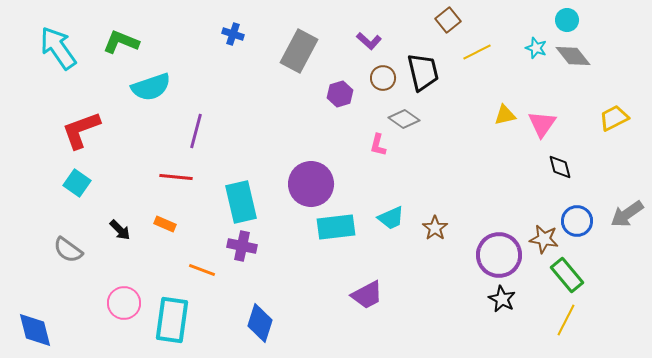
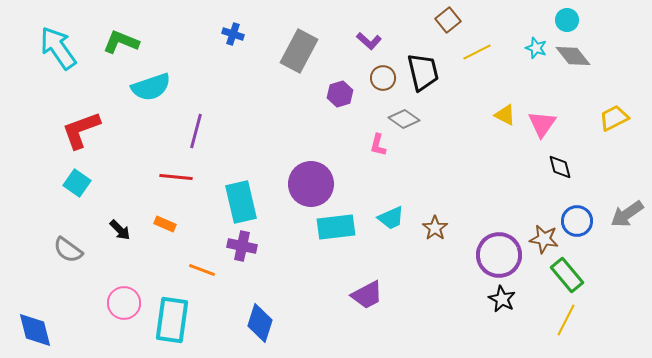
yellow triangle at (505, 115): rotated 40 degrees clockwise
